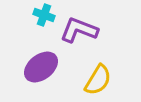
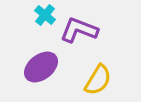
cyan cross: moved 1 px right; rotated 20 degrees clockwise
